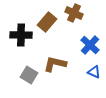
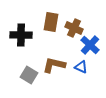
brown cross: moved 15 px down
brown rectangle: moved 4 px right; rotated 30 degrees counterclockwise
brown L-shape: moved 1 px left, 1 px down
blue triangle: moved 13 px left, 5 px up
